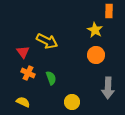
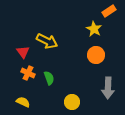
orange rectangle: rotated 56 degrees clockwise
yellow star: moved 1 px left, 1 px up
green semicircle: moved 2 px left
